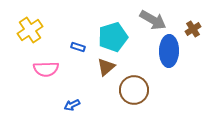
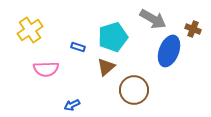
gray arrow: moved 1 px up
brown cross: rotated 35 degrees counterclockwise
blue ellipse: rotated 20 degrees clockwise
